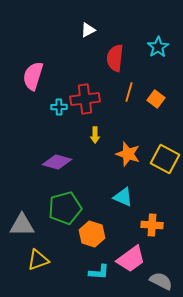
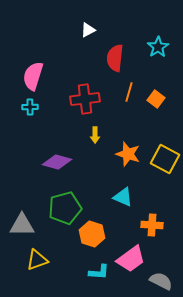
cyan cross: moved 29 px left
yellow triangle: moved 1 px left
